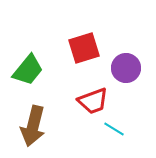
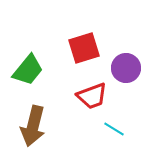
red trapezoid: moved 1 px left, 5 px up
